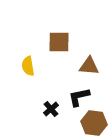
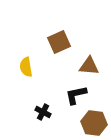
brown square: rotated 25 degrees counterclockwise
yellow semicircle: moved 2 px left, 1 px down
black L-shape: moved 3 px left, 2 px up
black cross: moved 8 px left, 3 px down; rotated 21 degrees counterclockwise
